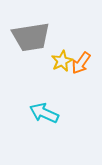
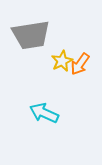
gray trapezoid: moved 2 px up
orange arrow: moved 1 px left, 1 px down
